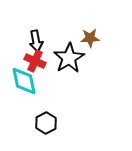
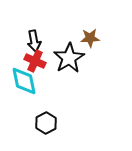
black arrow: moved 2 px left
